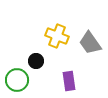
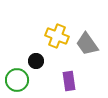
gray trapezoid: moved 3 px left, 1 px down
